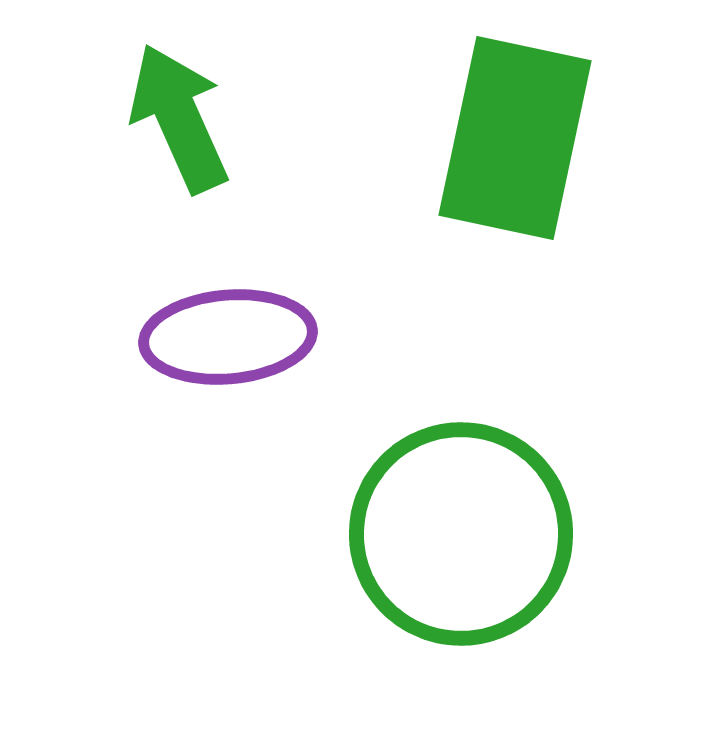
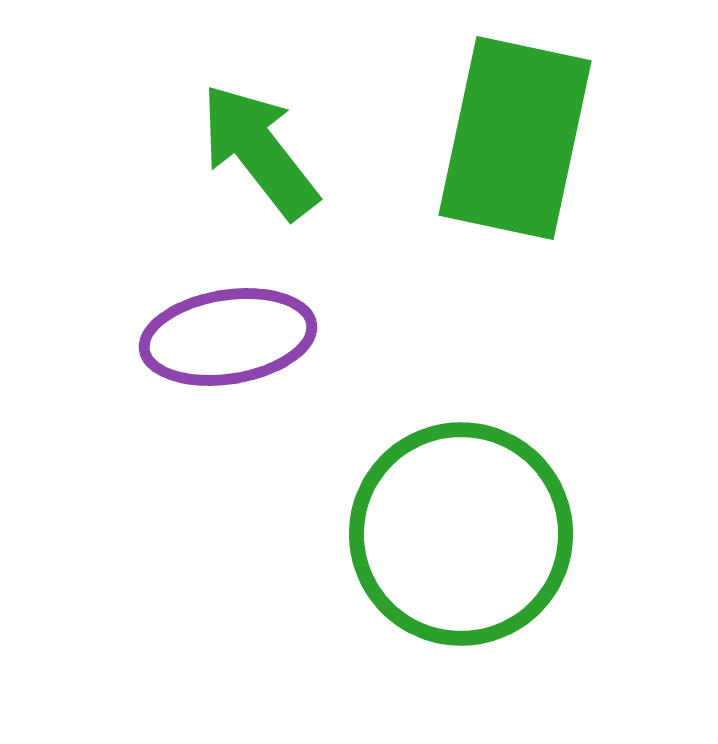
green arrow: moved 80 px right, 33 px down; rotated 14 degrees counterclockwise
purple ellipse: rotated 4 degrees counterclockwise
